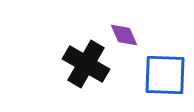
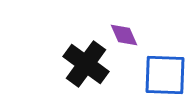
black cross: rotated 6 degrees clockwise
